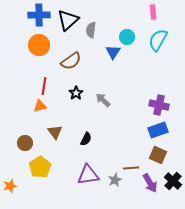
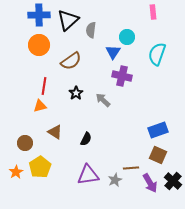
cyan semicircle: moved 1 px left, 14 px down; rotated 10 degrees counterclockwise
purple cross: moved 37 px left, 29 px up
brown triangle: rotated 21 degrees counterclockwise
orange star: moved 6 px right, 14 px up; rotated 16 degrees counterclockwise
